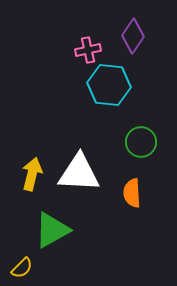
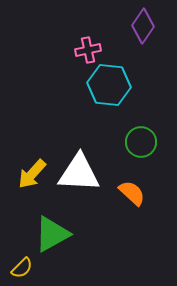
purple diamond: moved 10 px right, 10 px up
yellow arrow: rotated 152 degrees counterclockwise
orange semicircle: rotated 136 degrees clockwise
green triangle: moved 4 px down
